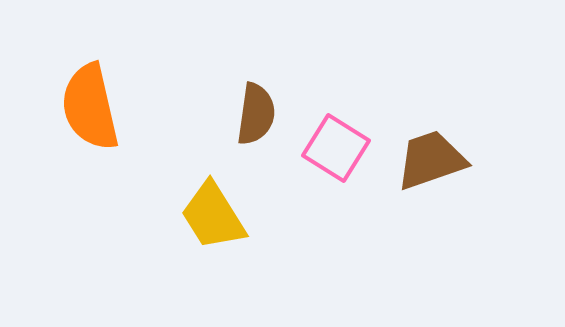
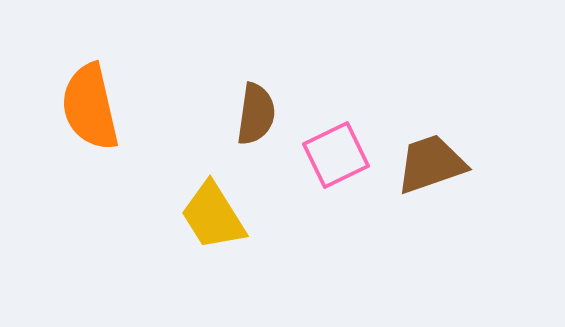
pink square: moved 7 px down; rotated 32 degrees clockwise
brown trapezoid: moved 4 px down
